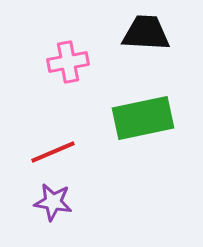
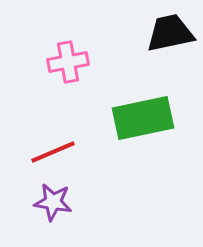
black trapezoid: moved 24 px right; rotated 15 degrees counterclockwise
